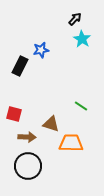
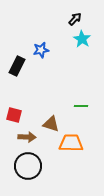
black rectangle: moved 3 px left
green line: rotated 32 degrees counterclockwise
red square: moved 1 px down
